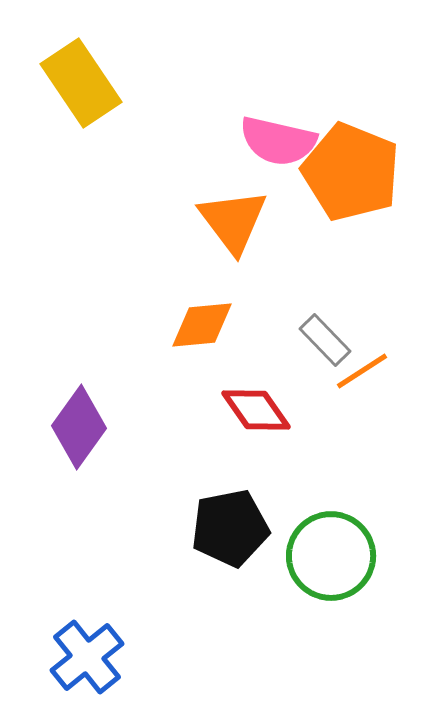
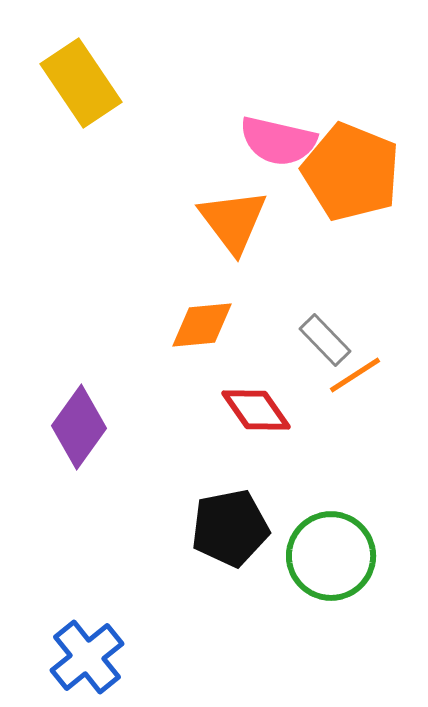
orange line: moved 7 px left, 4 px down
